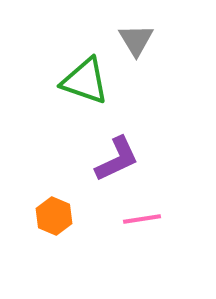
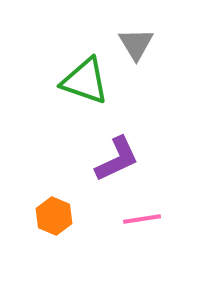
gray triangle: moved 4 px down
